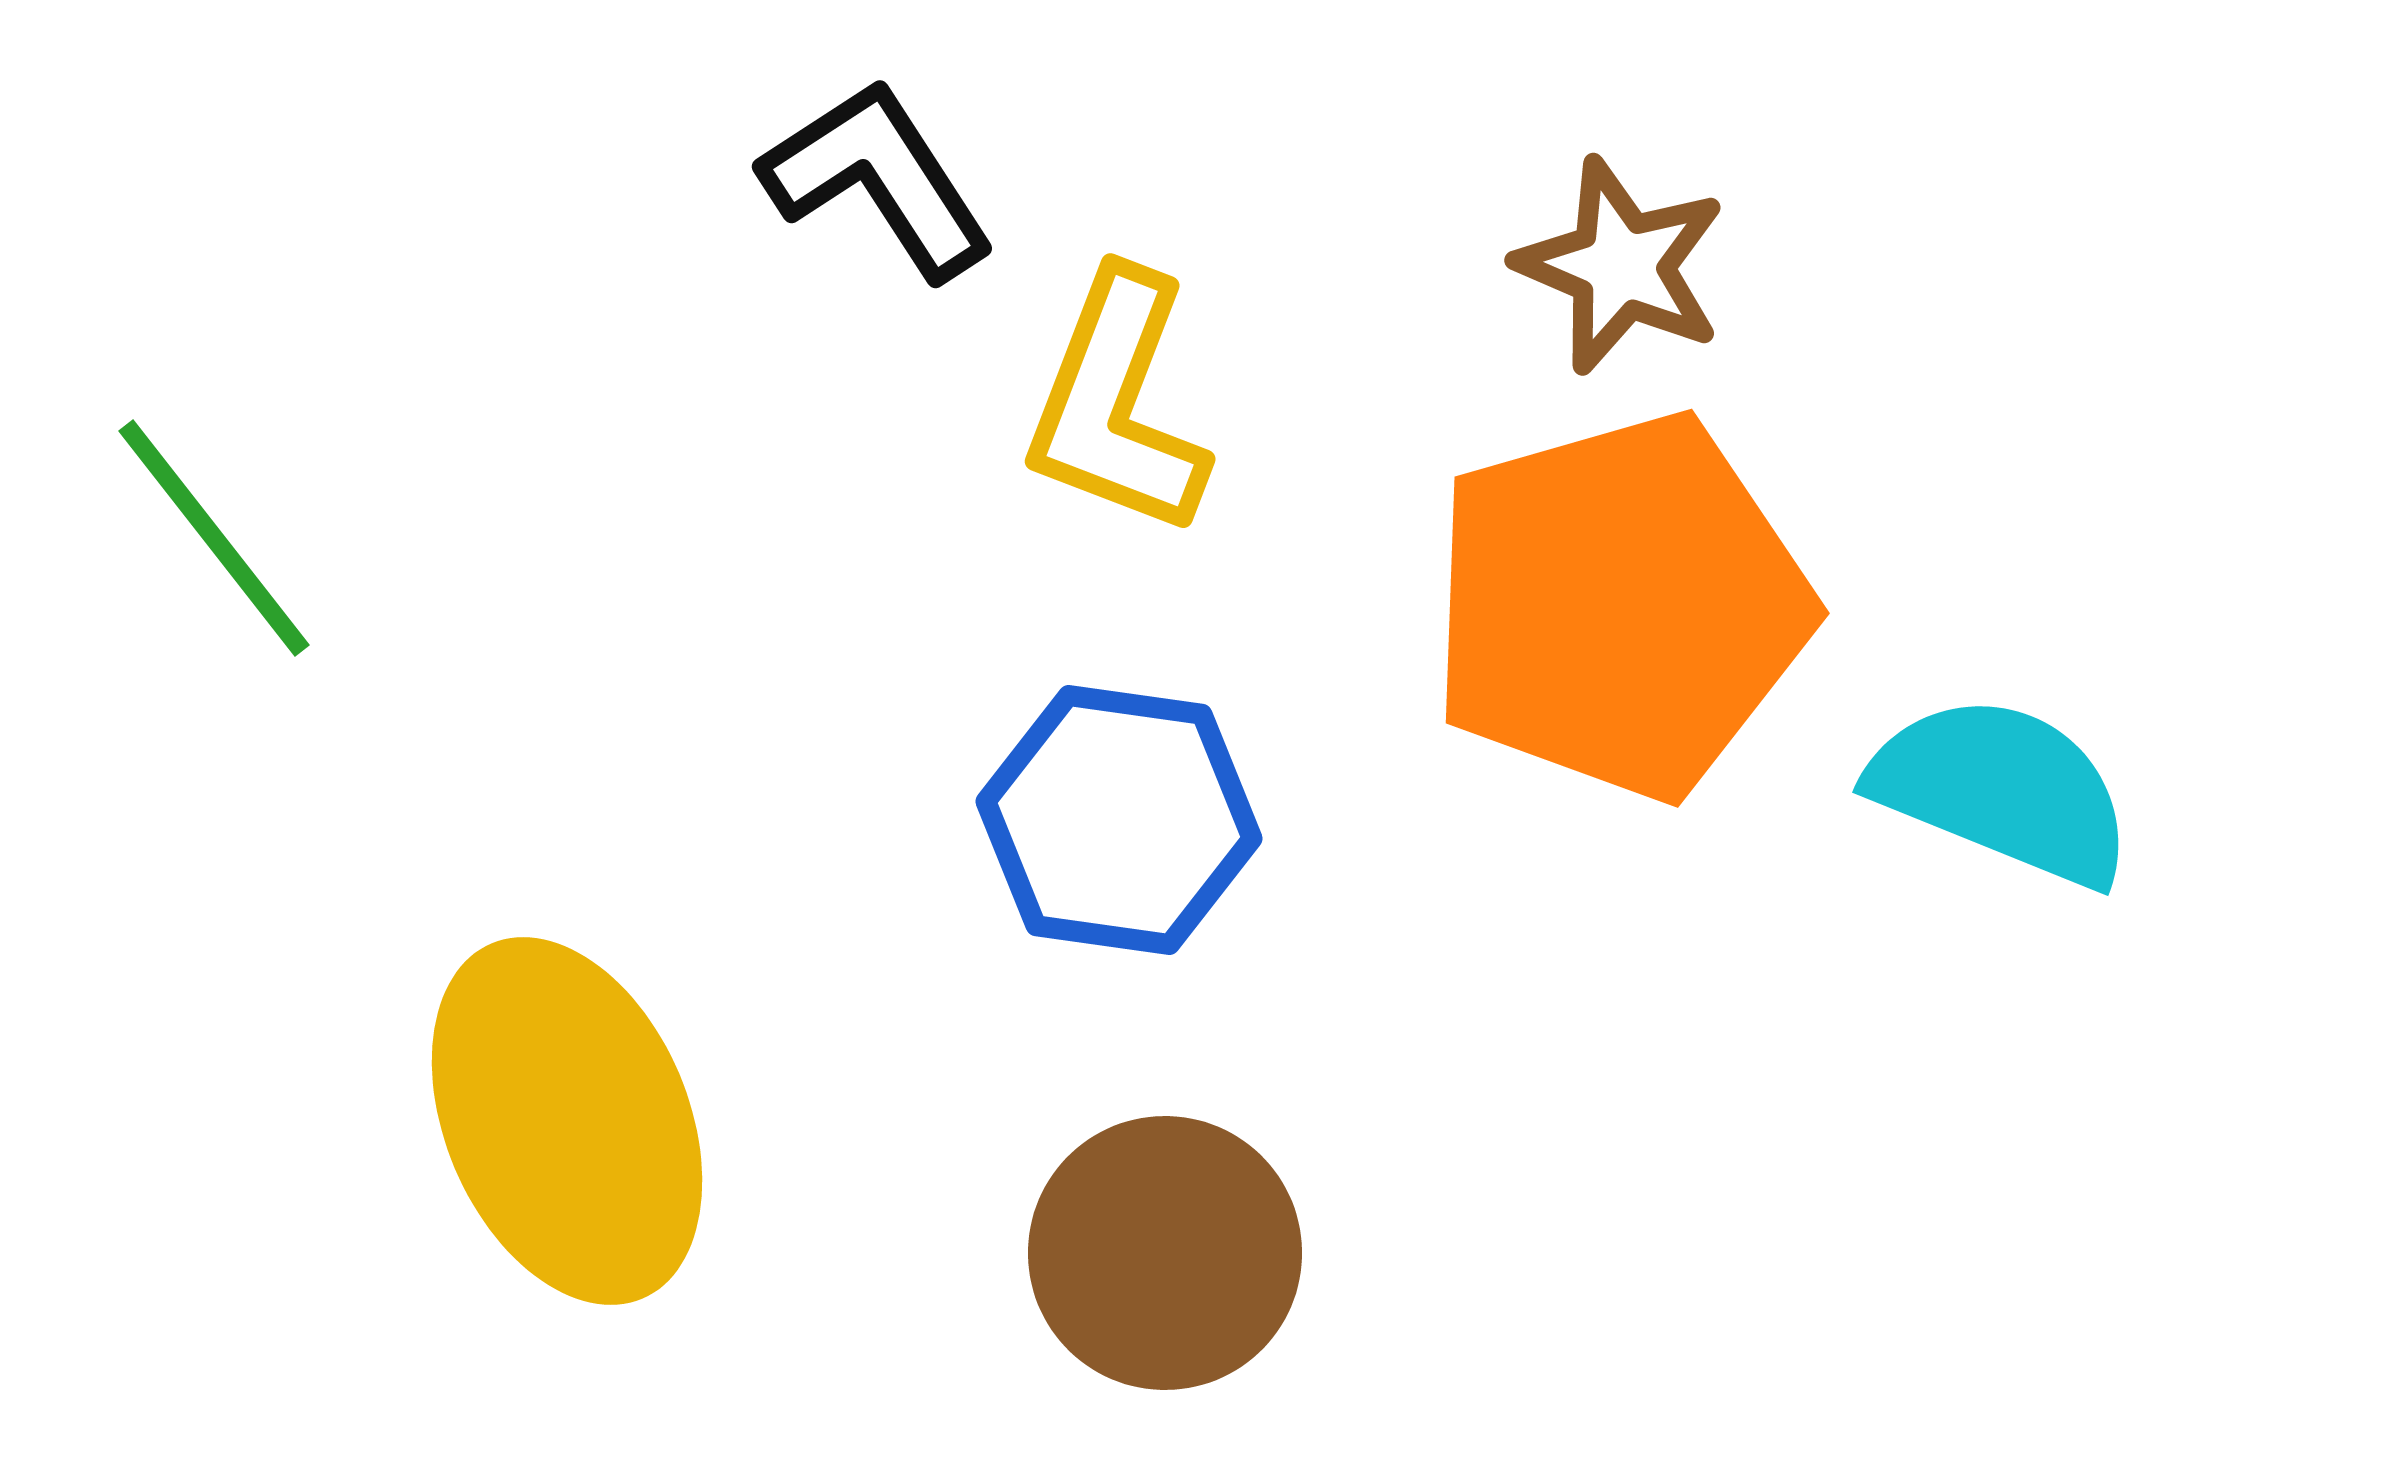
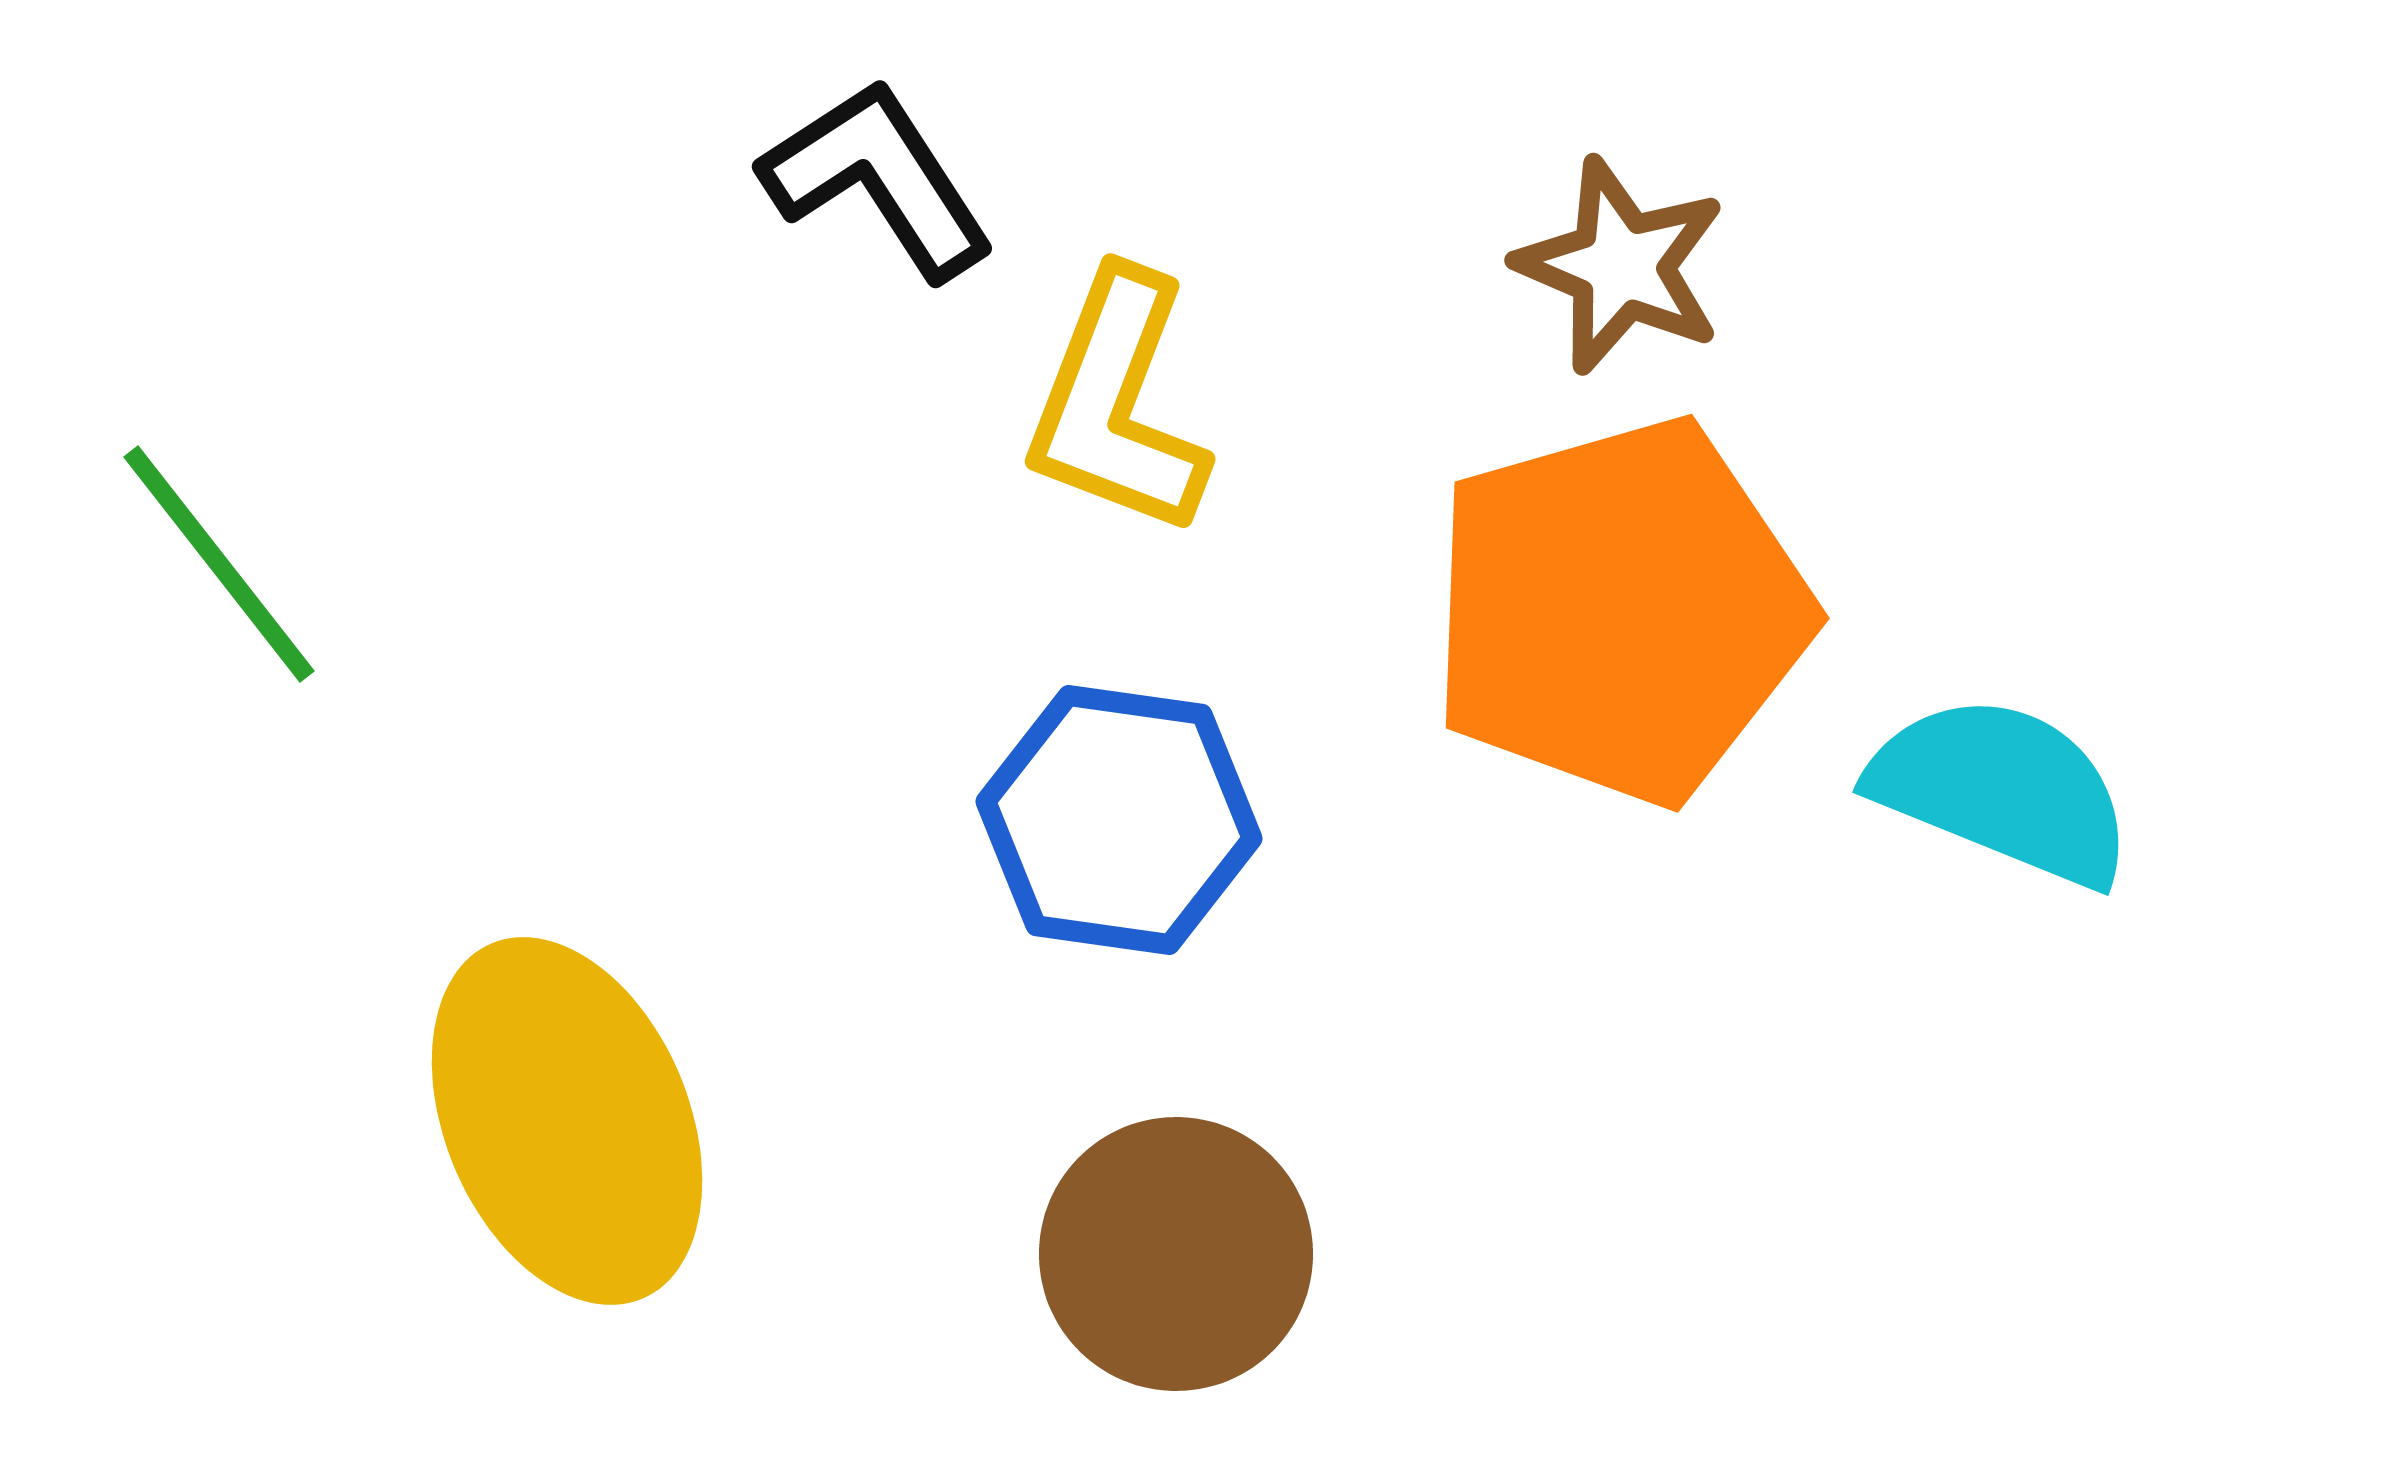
green line: moved 5 px right, 26 px down
orange pentagon: moved 5 px down
brown circle: moved 11 px right, 1 px down
